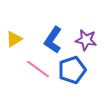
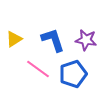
blue L-shape: rotated 128 degrees clockwise
blue pentagon: moved 1 px right, 4 px down
